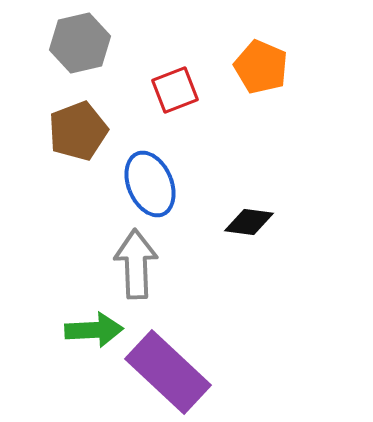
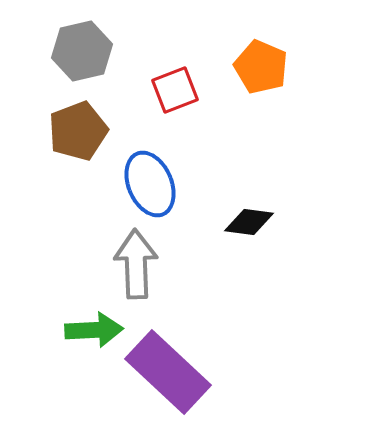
gray hexagon: moved 2 px right, 8 px down
